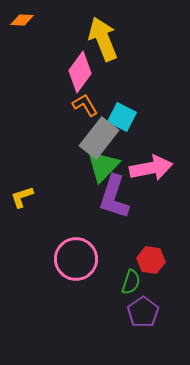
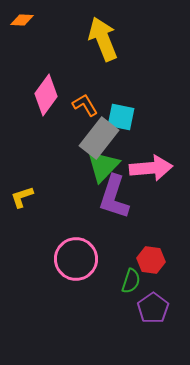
pink diamond: moved 34 px left, 23 px down
cyan square: moved 1 px left; rotated 16 degrees counterclockwise
pink arrow: rotated 6 degrees clockwise
green semicircle: moved 1 px up
purple pentagon: moved 10 px right, 4 px up
